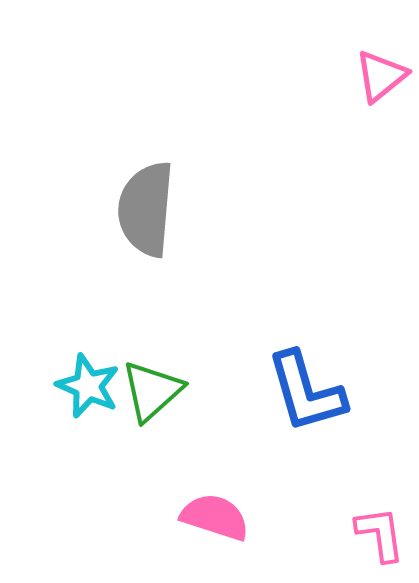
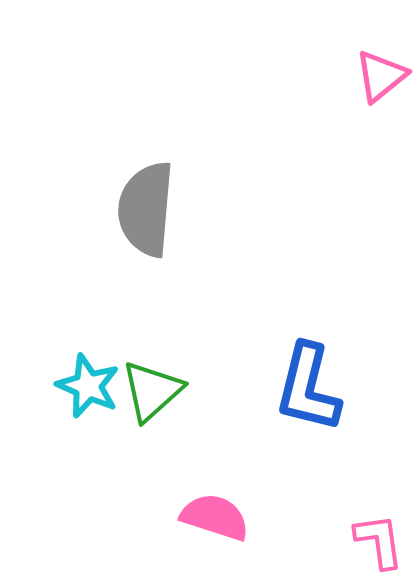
blue L-shape: moved 2 px right, 4 px up; rotated 30 degrees clockwise
pink L-shape: moved 1 px left, 7 px down
